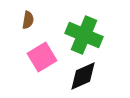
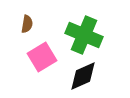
brown semicircle: moved 1 px left, 4 px down
